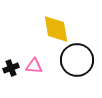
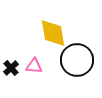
yellow diamond: moved 3 px left, 4 px down
black cross: rotated 21 degrees counterclockwise
